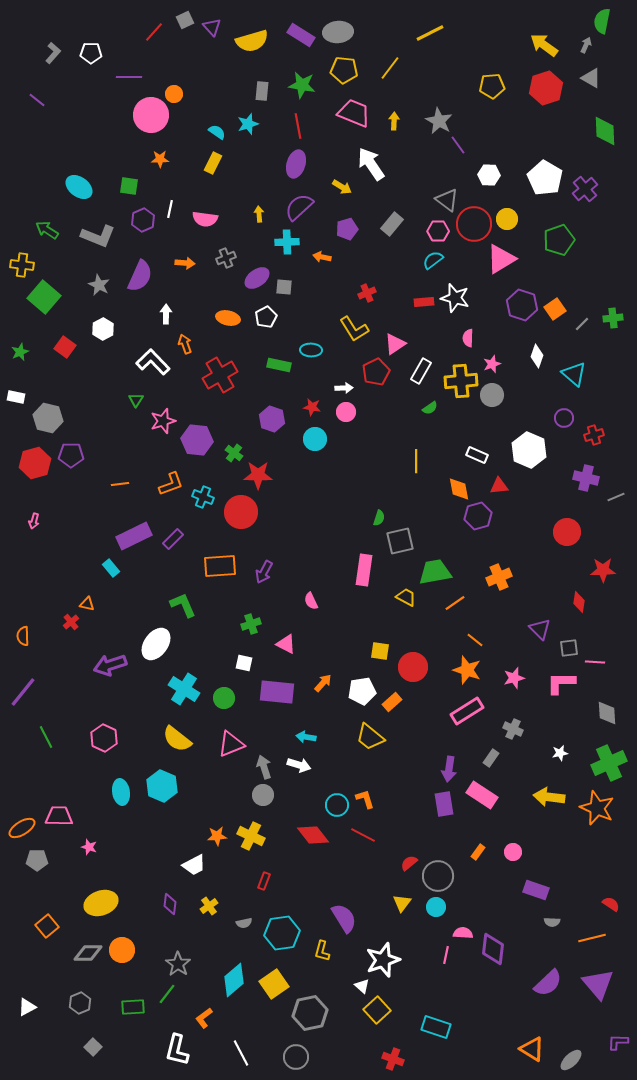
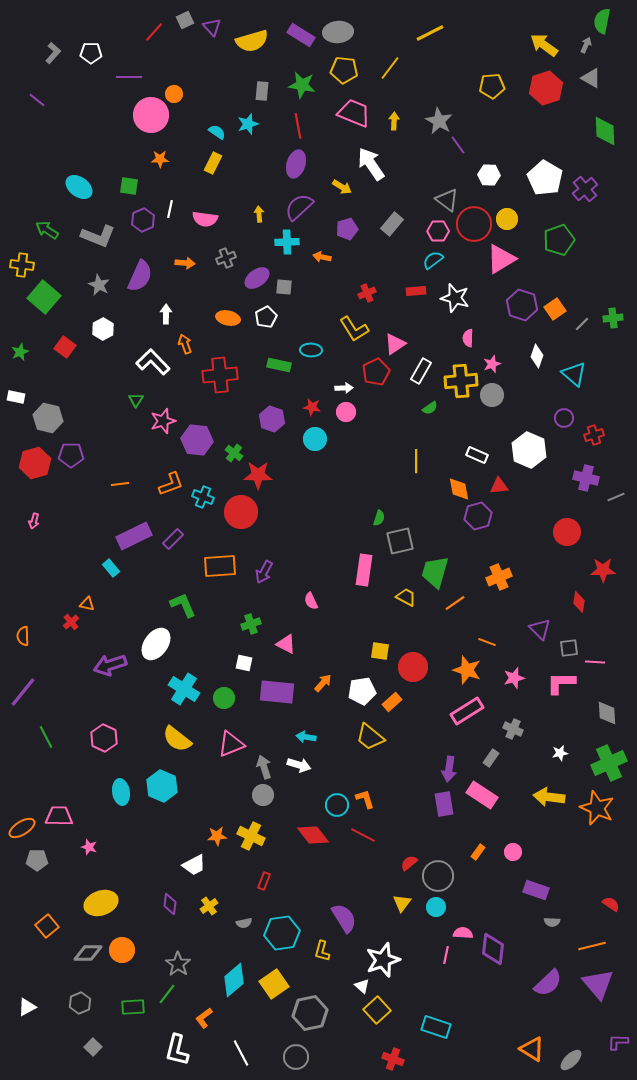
red rectangle at (424, 302): moved 8 px left, 11 px up
red cross at (220, 375): rotated 24 degrees clockwise
green trapezoid at (435, 572): rotated 64 degrees counterclockwise
orange line at (475, 640): moved 12 px right, 2 px down; rotated 18 degrees counterclockwise
orange line at (592, 938): moved 8 px down
